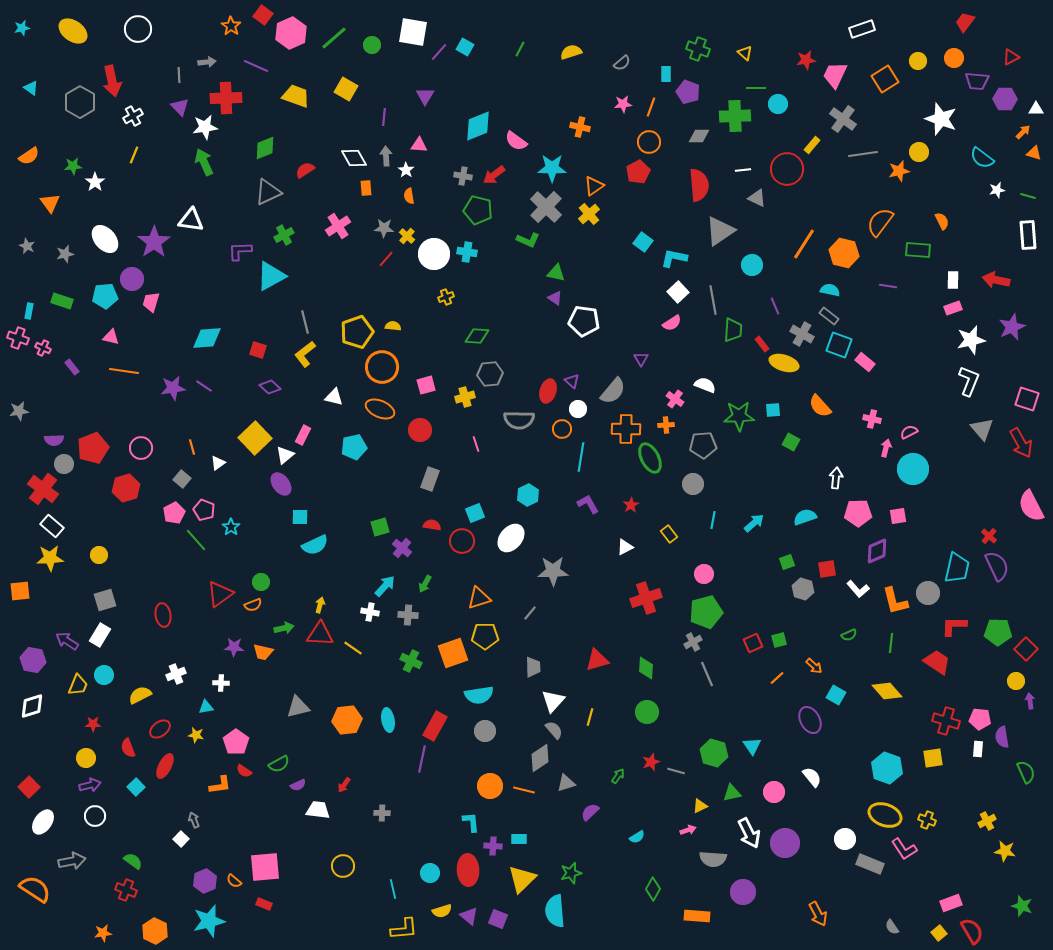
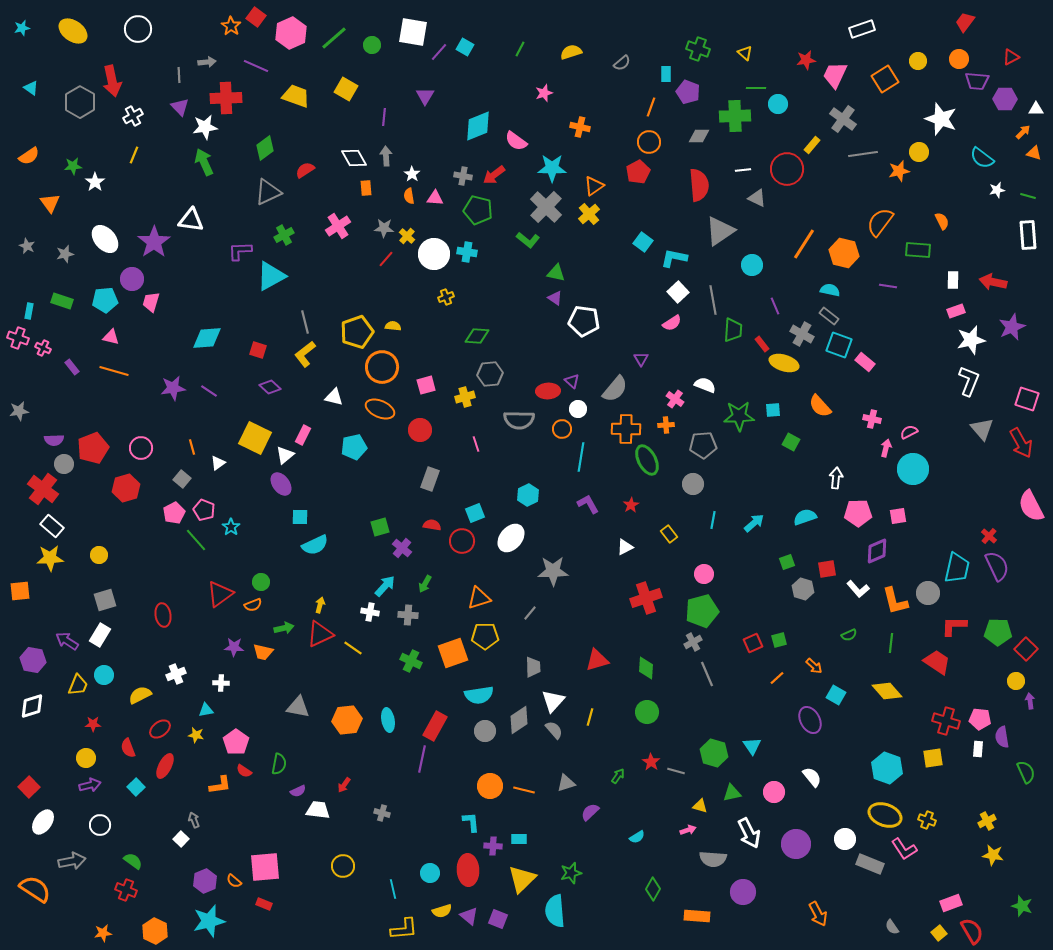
red square at (263, 15): moved 7 px left, 2 px down
orange circle at (954, 58): moved 5 px right, 1 px down
pink star at (623, 104): moved 79 px left, 11 px up; rotated 12 degrees counterclockwise
pink triangle at (419, 145): moved 16 px right, 53 px down
green diamond at (265, 148): rotated 15 degrees counterclockwise
white star at (406, 170): moved 6 px right, 4 px down
green L-shape at (528, 240): rotated 15 degrees clockwise
red arrow at (996, 280): moved 3 px left, 2 px down
cyan pentagon at (105, 296): moved 4 px down
pink rectangle at (953, 308): moved 3 px right, 3 px down
orange line at (124, 371): moved 10 px left; rotated 8 degrees clockwise
purple line at (204, 386): moved 5 px right, 5 px down
red ellipse at (548, 391): rotated 70 degrees clockwise
gray semicircle at (613, 391): moved 2 px right, 2 px up
yellow square at (255, 438): rotated 20 degrees counterclockwise
green ellipse at (650, 458): moved 3 px left, 2 px down
green pentagon at (706, 612): moved 4 px left, 1 px up
red triangle at (320, 634): rotated 28 degrees counterclockwise
cyan triangle at (206, 707): moved 3 px down
gray triangle at (298, 707): rotated 25 degrees clockwise
gray diamond at (540, 758): moved 21 px left, 38 px up
red star at (651, 762): rotated 18 degrees counterclockwise
green semicircle at (279, 764): rotated 50 degrees counterclockwise
purple semicircle at (298, 785): moved 6 px down
yellow triangle at (700, 806): rotated 42 degrees clockwise
gray cross at (382, 813): rotated 14 degrees clockwise
white circle at (95, 816): moved 5 px right, 9 px down
purple circle at (785, 843): moved 11 px right, 1 px down
yellow star at (1005, 851): moved 12 px left, 4 px down
